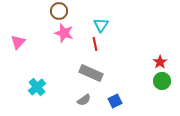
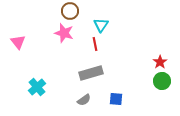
brown circle: moved 11 px right
pink triangle: rotated 21 degrees counterclockwise
gray rectangle: rotated 40 degrees counterclockwise
blue square: moved 1 px right, 2 px up; rotated 32 degrees clockwise
